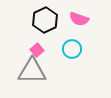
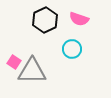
pink square: moved 23 px left, 12 px down; rotated 16 degrees counterclockwise
